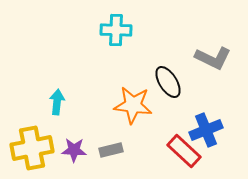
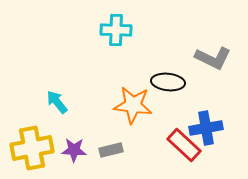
black ellipse: rotated 52 degrees counterclockwise
cyan arrow: rotated 45 degrees counterclockwise
blue cross: moved 2 px up; rotated 12 degrees clockwise
red rectangle: moved 6 px up
